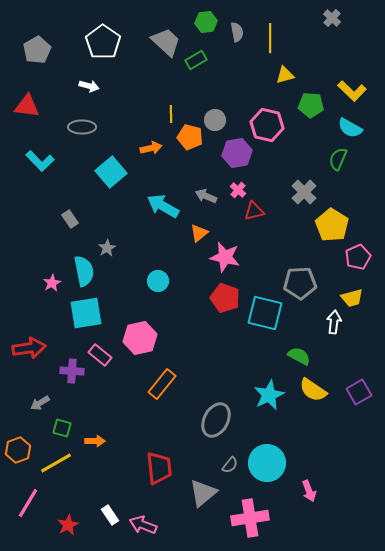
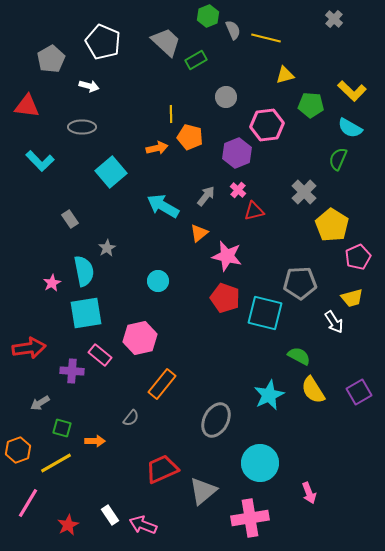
gray cross at (332, 18): moved 2 px right, 1 px down
green hexagon at (206, 22): moved 2 px right, 6 px up; rotated 15 degrees counterclockwise
gray semicircle at (237, 32): moved 4 px left, 2 px up; rotated 12 degrees counterclockwise
yellow line at (270, 38): moved 4 px left; rotated 76 degrees counterclockwise
white pentagon at (103, 42): rotated 12 degrees counterclockwise
gray pentagon at (37, 50): moved 14 px right, 9 px down
gray circle at (215, 120): moved 11 px right, 23 px up
pink hexagon at (267, 125): rotated 20 degrees counterclockwise
orange arrow at (151, 148): moved 6 px right
purple hexagon at (237, 153): rotated 12 degrees counterclockwise
gray arrow at (206, 196): rotated 105 degrees clockwise
pink star at (225, 257): moved 2 px right, 1 px up
white arrow at (334, 322): rotated 140 degrees clockwise
yellow semicircle at (313, 390): rotated 24 degrees clockwise
cyan circle at (267, 463): moved 7 px left
gray semicircle at (230, 465): moved 99 px left, 47 px up
red trapezoid at (159, 468): moved 3 px right, 1 px down; rotated 108 degrees counterclockwise
pink arrow at (309, 491): moved 2 px down
gray triangle at (203, 493): moved 2 px up
